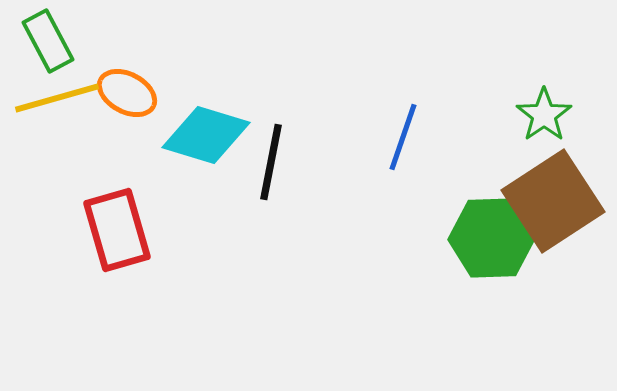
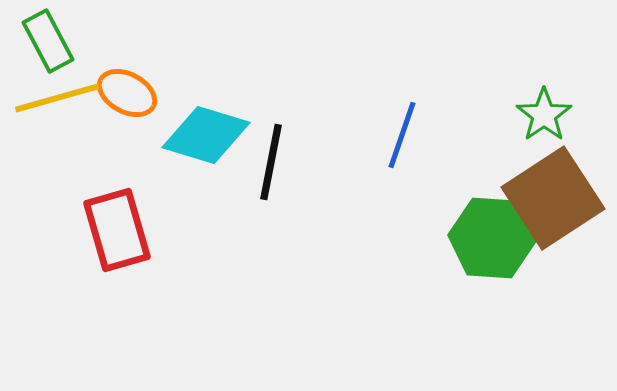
blue line: moved 1 px left, 2 px up
brown square: moved 3 px up
green hexagon: rotated 6 degrees clockwise
